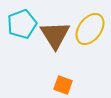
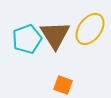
cyan pentagon: moved 5 px right, 15 px down
